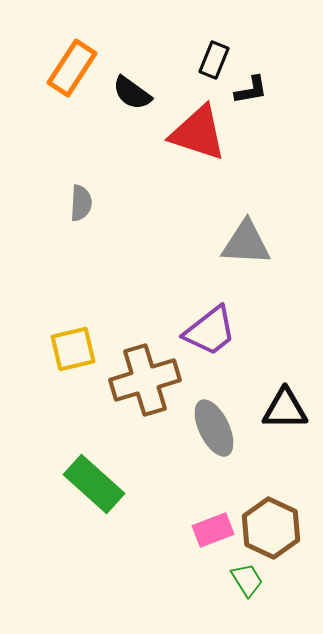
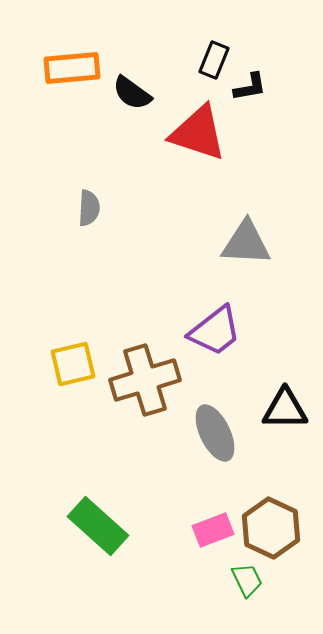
orange rectangle: rotated 52 degrees clockwise
black L-shape: moved 1 px left, 3 px up
gray semicircle: moved 8 px right, 5 px down
purple trapezoid: moved 5 px right
yellow square: moved 15 px down
gray ellipse: moved 1 px right, 5 px down
green rectangle: moved 4 px right, 42 px down
green trapezoid: rotated 6 degrees clockwise
